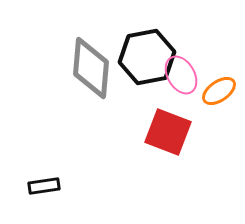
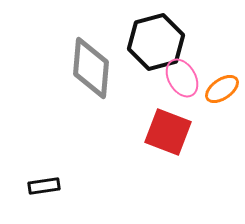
black hexagon: moved 9 px right, 15 px up; rotated 4 degrees counterclockwise
pink ellipse: moved 1 px right, 3 px down
orange ellipse: moved 3 px right, 2 px up
